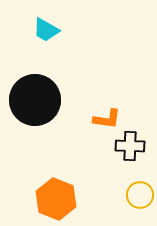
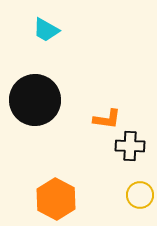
orange hexagon: rotated 6 degrees clockwise
